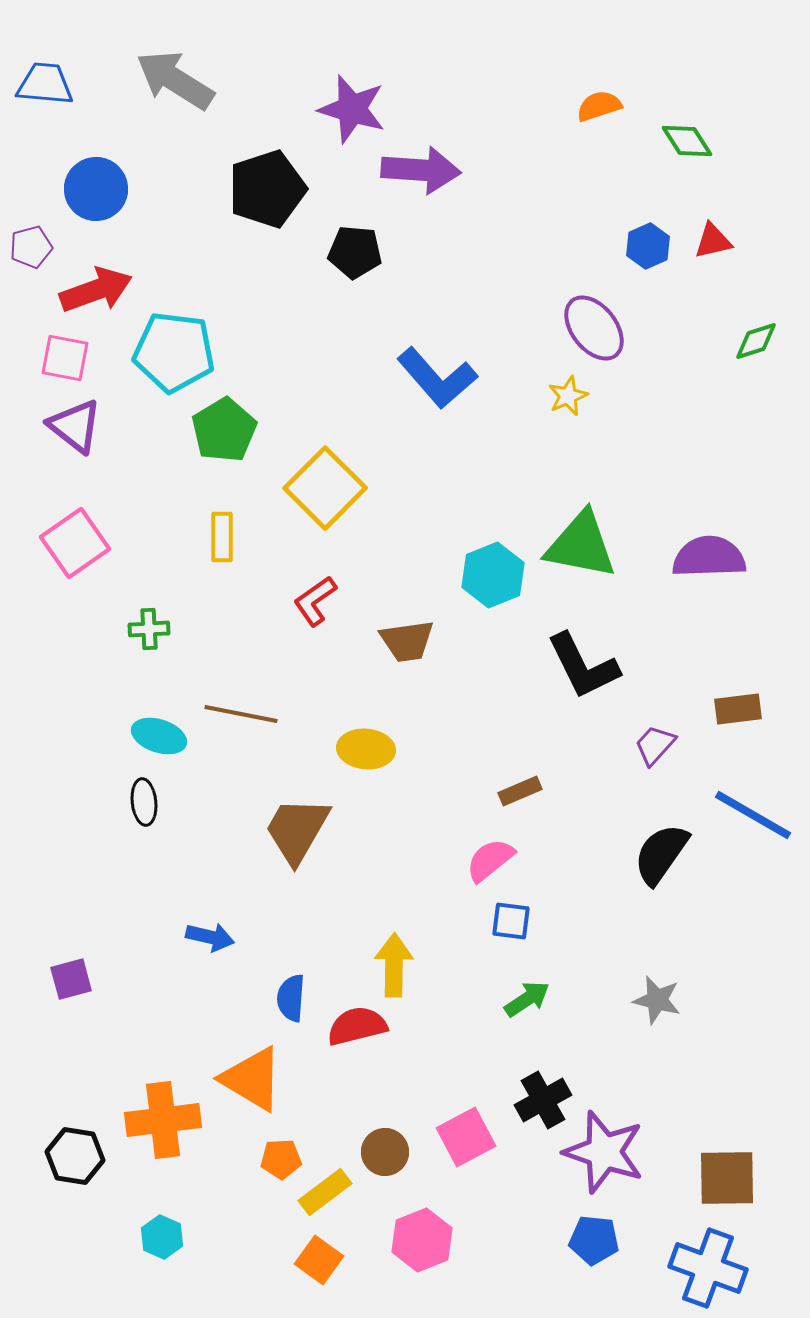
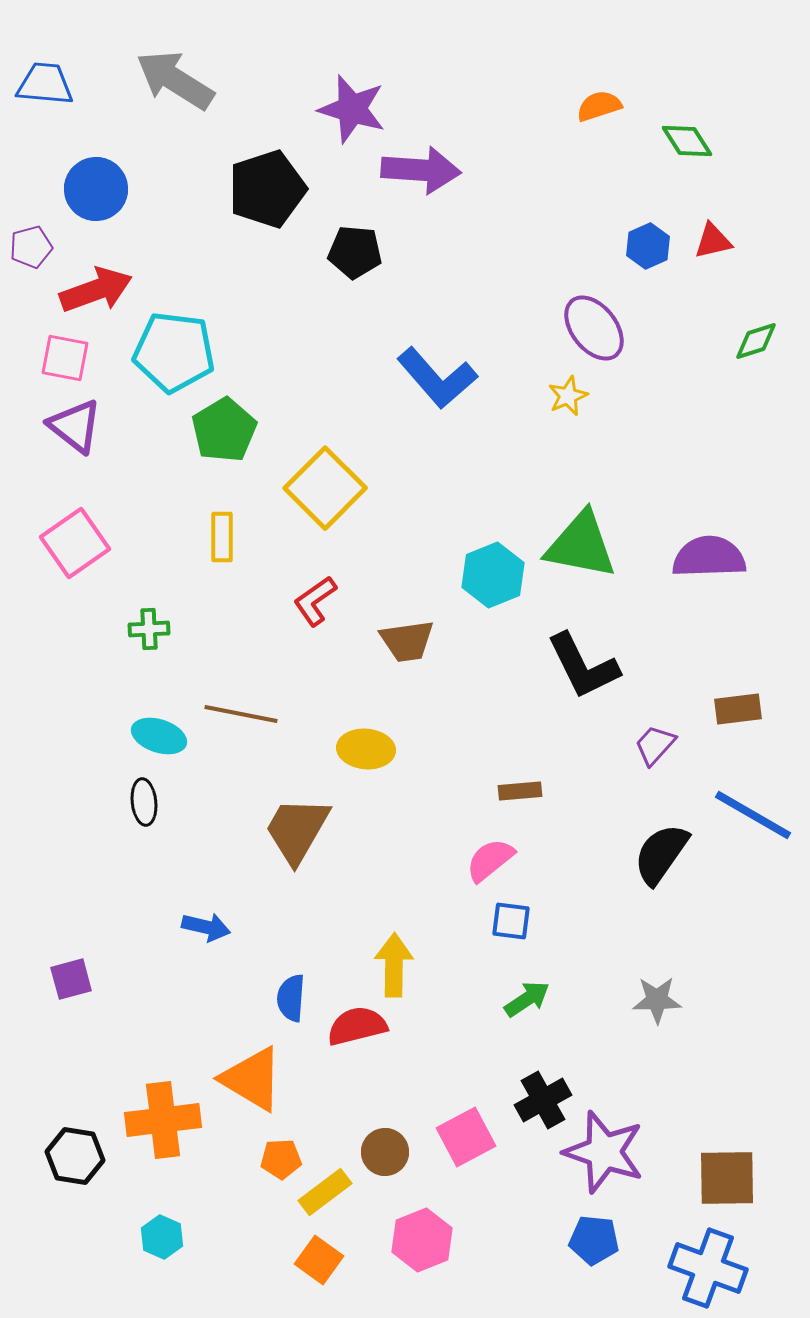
brown rectangle at (520, 791): rotated 18 degrees clockwise
blue arrow at (210, 937): moved 4 px left, 10 px up
gray star at (657, 1000): rotated 15 degrees counterclockwise
